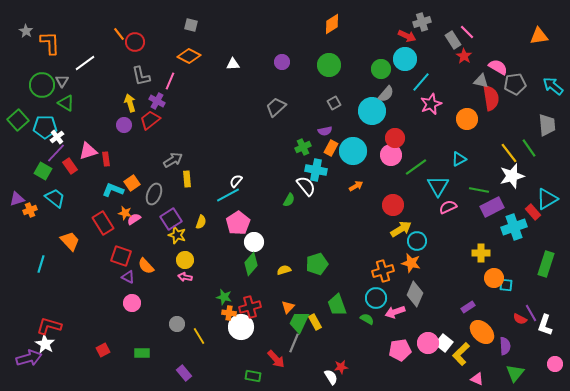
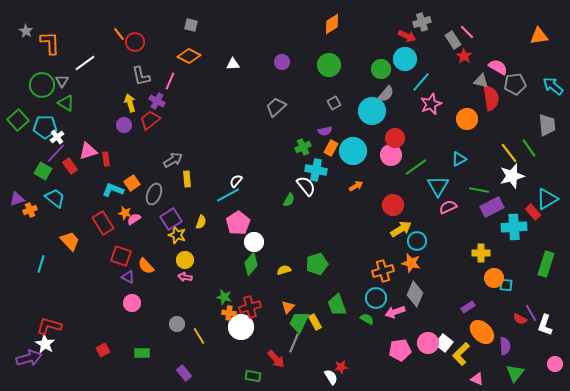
cyan cross at (514, 227): rotated 15 degrees clockwise
